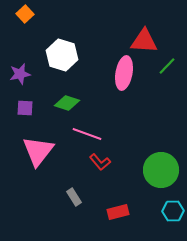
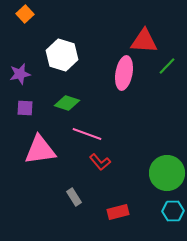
pink triangle: moved 2 px right, 1 px up; rotated 44 degrees clockwise
green circle: moved 6 px right, 3 px down
